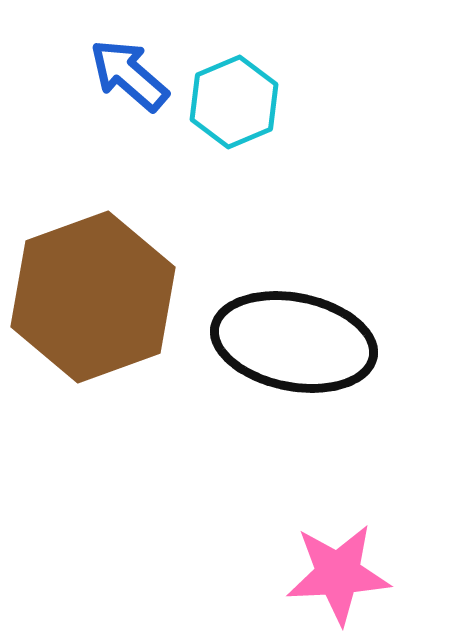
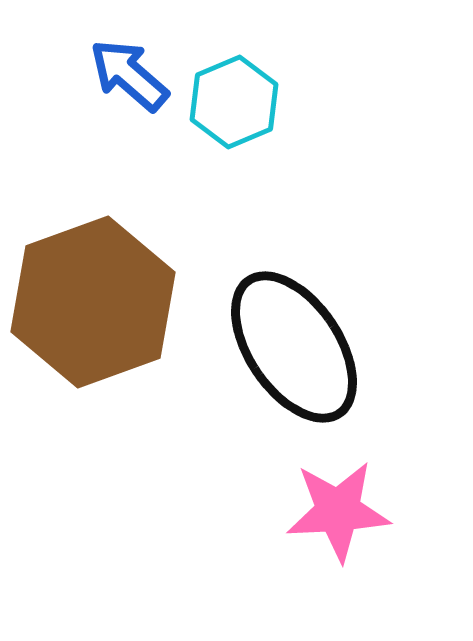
brown hexagon: moved 5 px down
black ellipse: moved 5 px down; rotated 45 degrees clockwise
pink star: moved 63 px up
